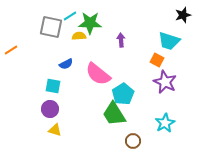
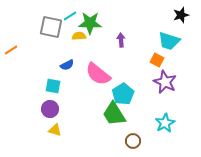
black star: moved 2 px left
blue semicircle: moved 1 px right, 1 px down
